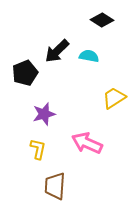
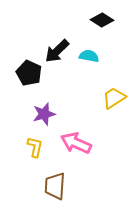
black pentagon: moved 4 px right; rotated 25 degrees counterclockwise
pink arrow: moved 11 px left
yellow L-shape: moved 3 px left, 2 px up
